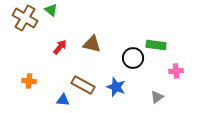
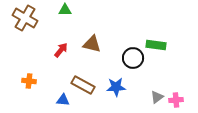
green triangle: moved 14 px right; rotated 40 degrees counterclockwise
red arrow: moved 1 px right, 3 px down
pink cross: moved 29 px down
blue star: rotated 24 degrees counterclockwise
